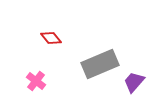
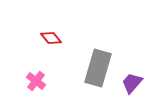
gray rectangle: moved 2 px left, 4 px down; rotated 51 degrees counterclockwise
purple trapezoid: moved 2 px left, 1 px down
